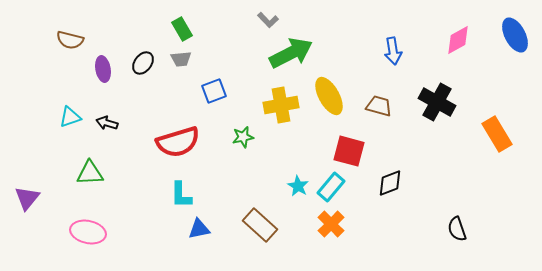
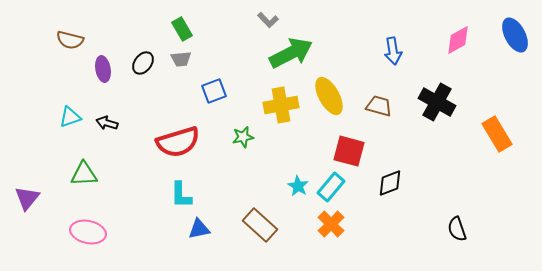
green triangle: moved 6 px left, 1 px down
